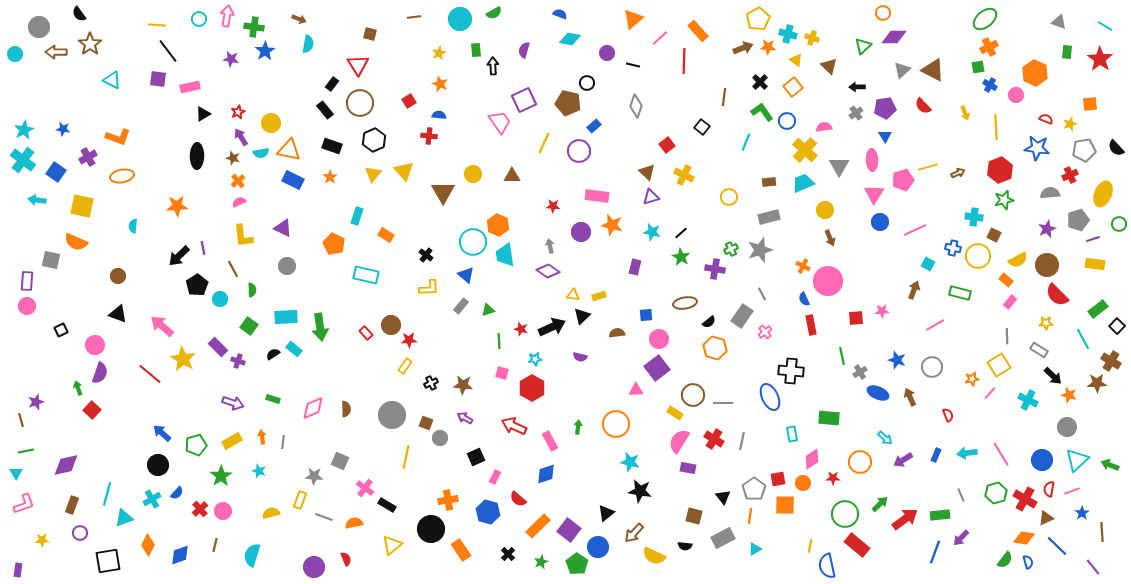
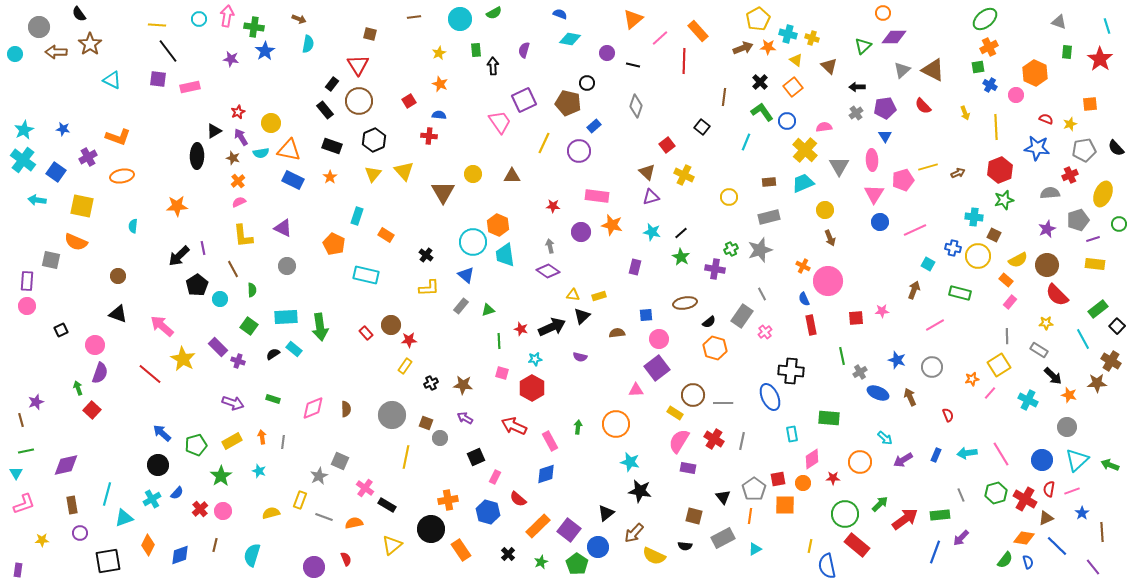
cyan line at (1105, 26): moved 2 px right; rotated 42 degrees clockwise
brown circle at (360, 103): moved 1 px left, 2 px up
black triangle at (203, 114): moved 11 px right, 17 px down
gray star at (314, 476): moved 5 px right; rotated 30 degrees counterclockwise
brown rectangle at (72, 505): rotated 30 degrees counterclockwise
